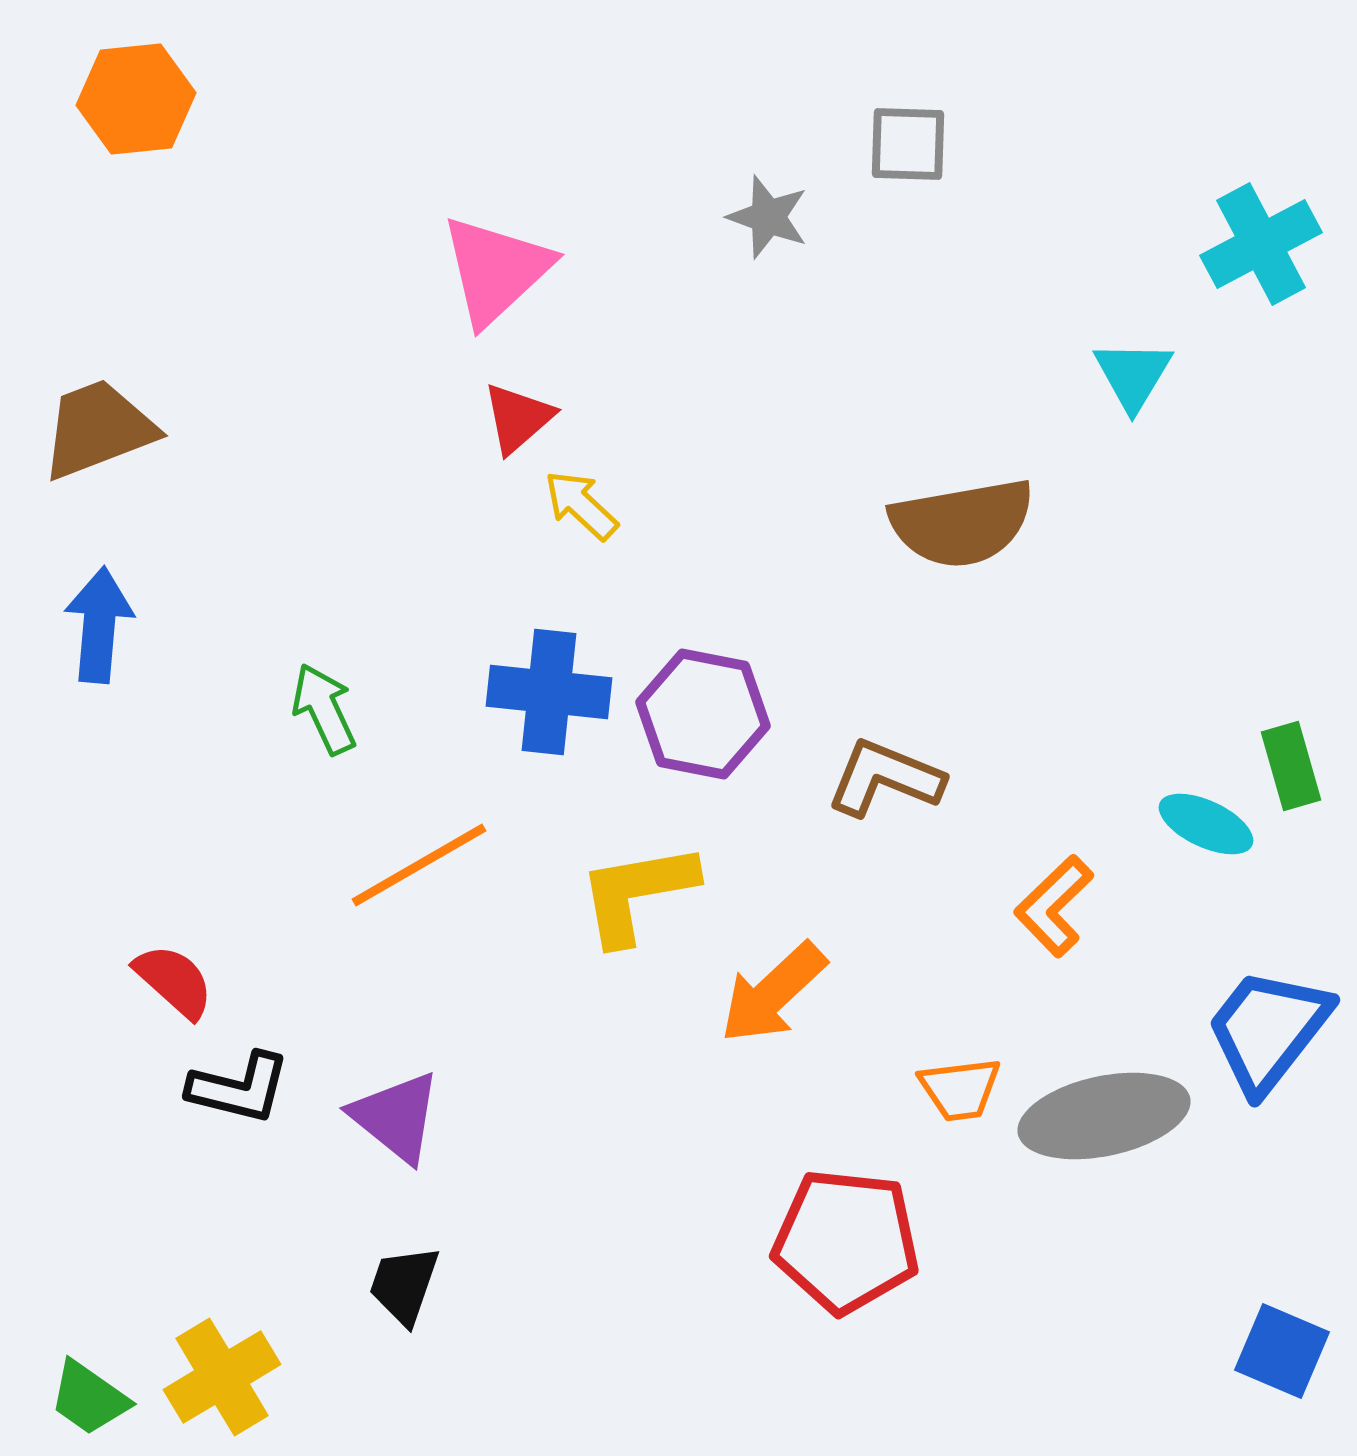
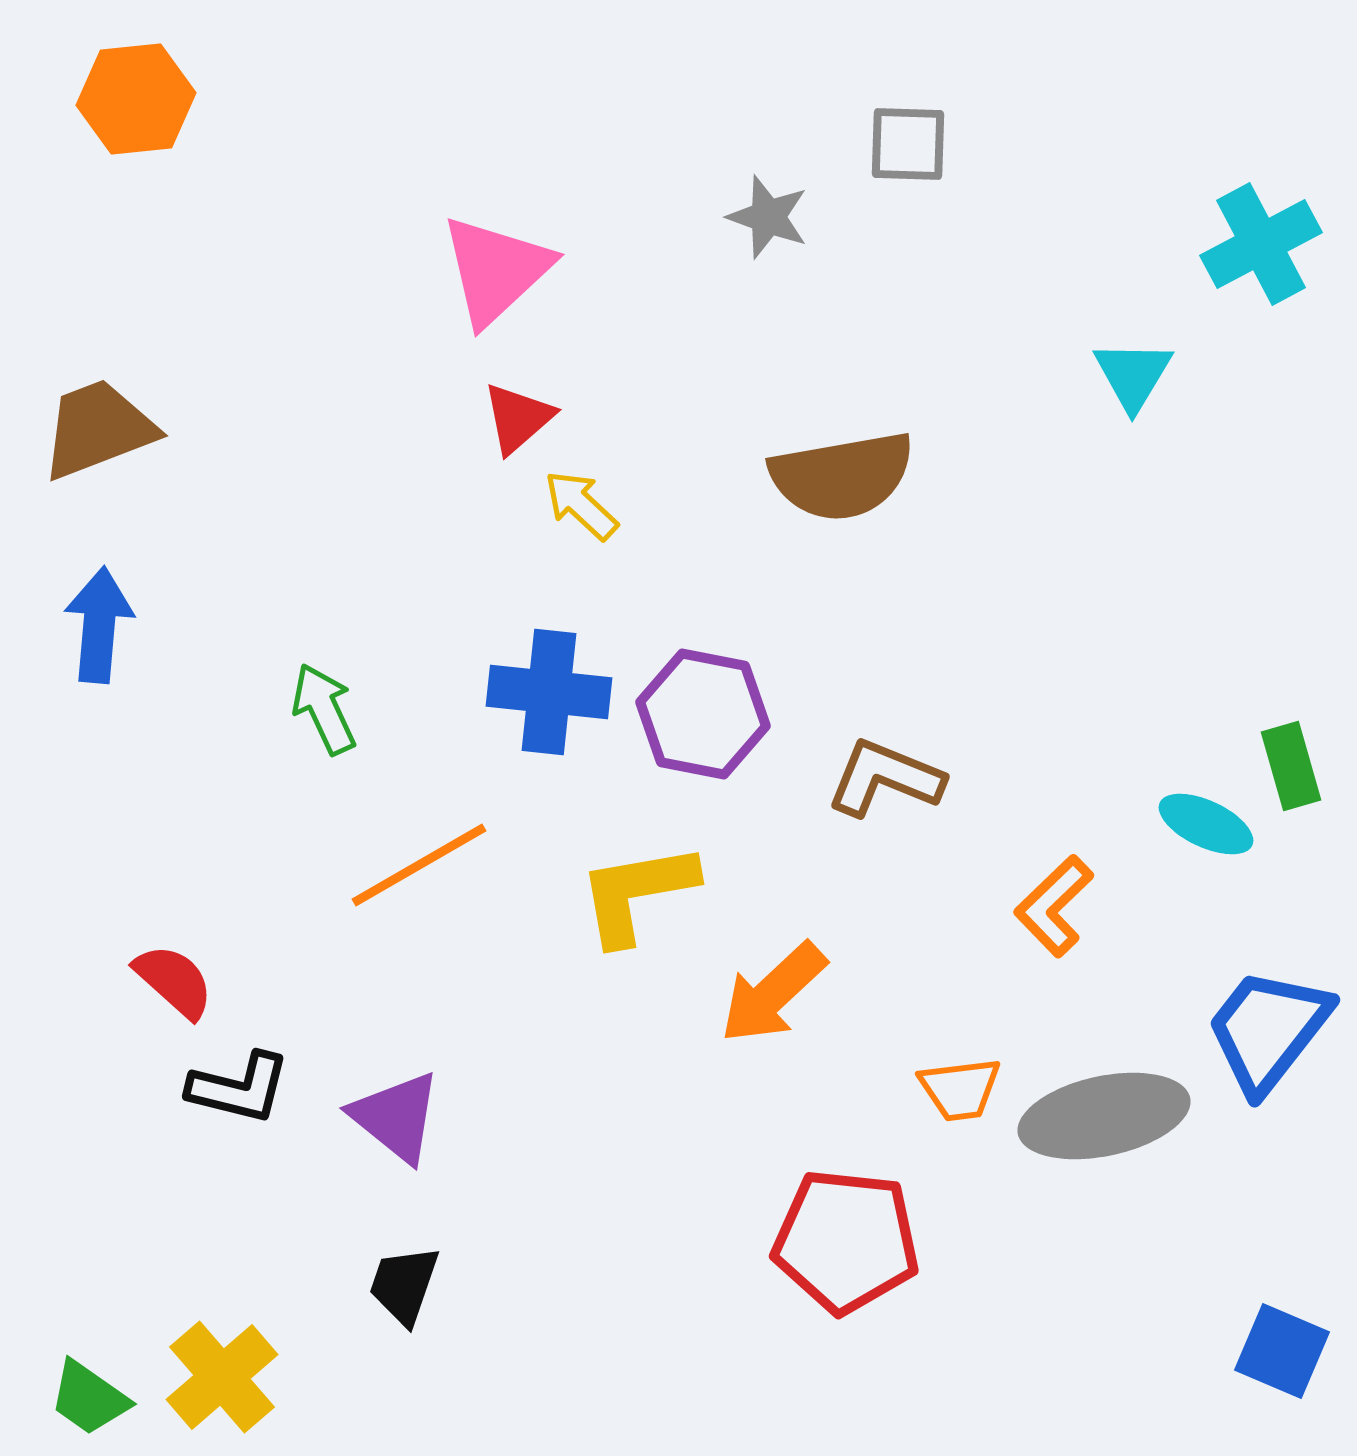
brown semicircle: moved 120 px left, 47 px up
yellow cross: rotated 10 degrees counterclockwise
